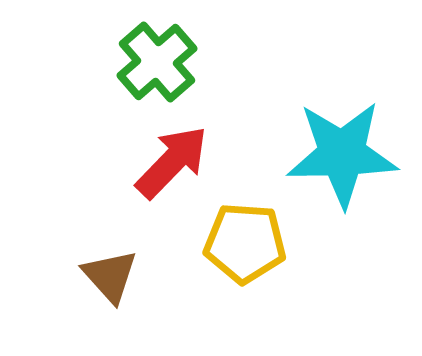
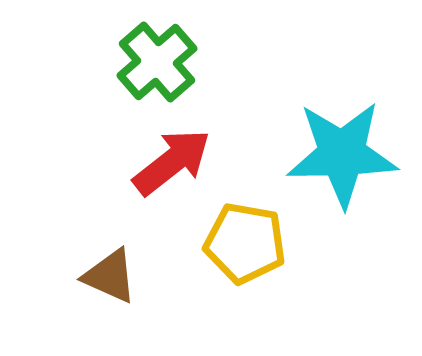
red arrow: rotated 8 degrees clockwise
yellow pentagon: rotated 6 degrees clockwise
brown triangle: rotated 24 degrees counterclockwise
